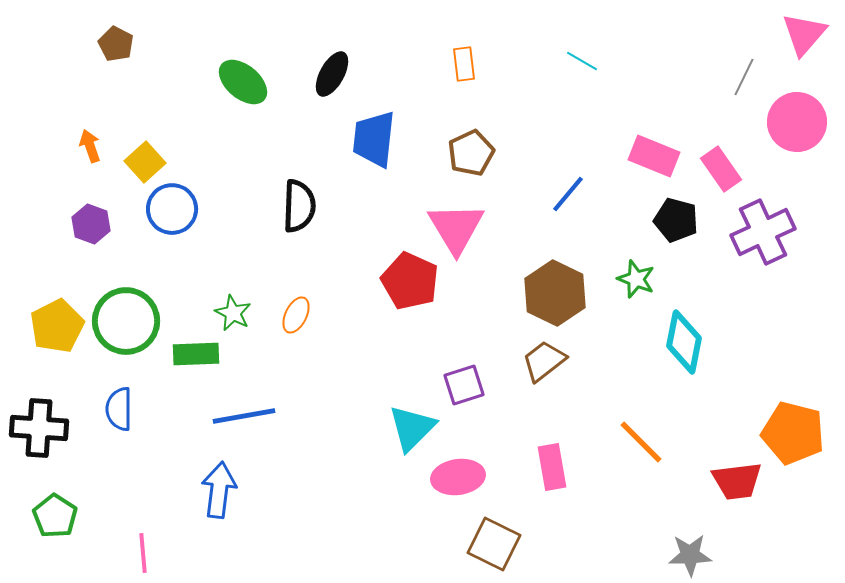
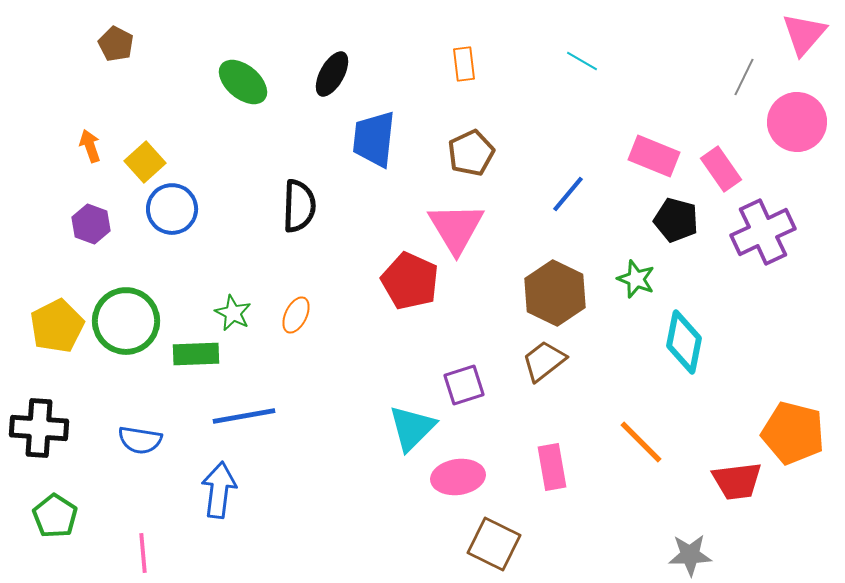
blue semicircle at (119, 409): moved 21 px right, 31 px down; rotated 81 degrees counterclockwise
